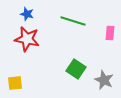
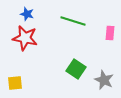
red star: moved 2 px left, 1 px up
